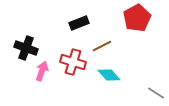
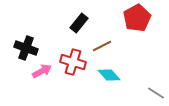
black rectangle: rotated 30 degrees counterclockwise
pink arrow: rotated 42 degrees clockwise
